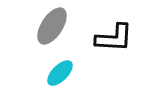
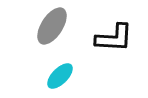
cyan ellipse: moved 3 px down
